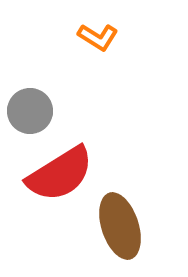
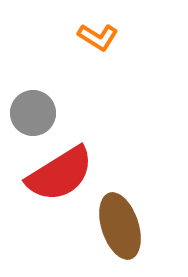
gray circle: moved 3 px right, 2 px down
